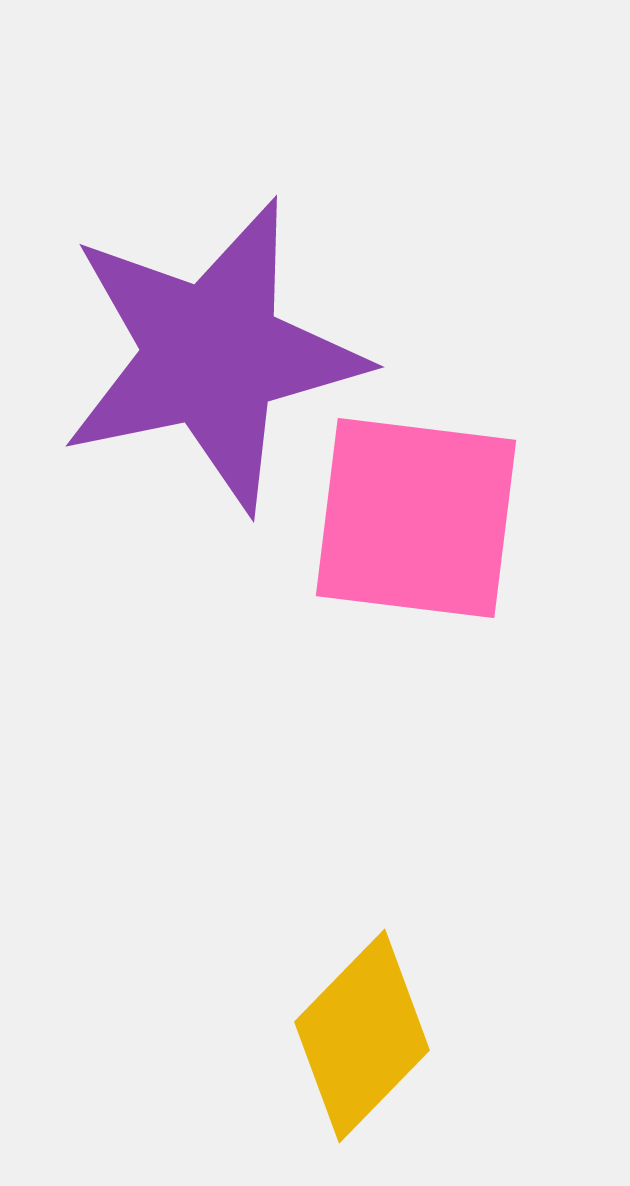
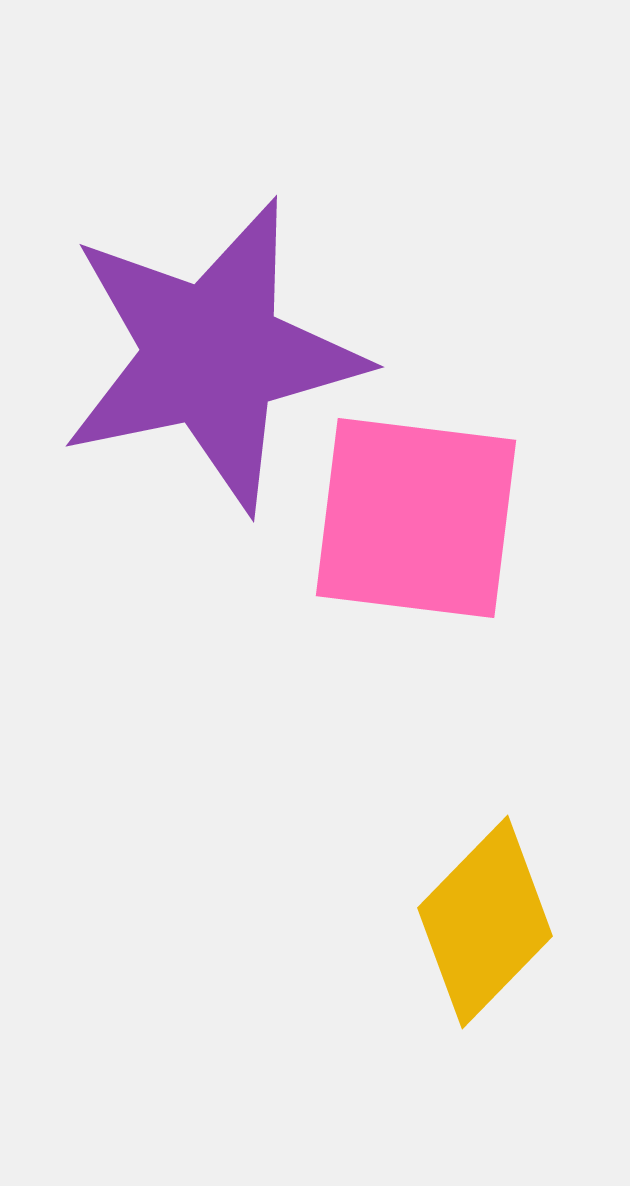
yellow diamond: moved 123 px right, 114 px up
